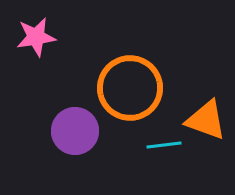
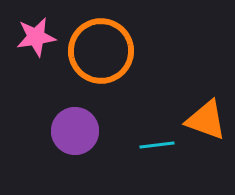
orange circle: moved 29 px left, 37 px up
cyan line: moved 7 px left
